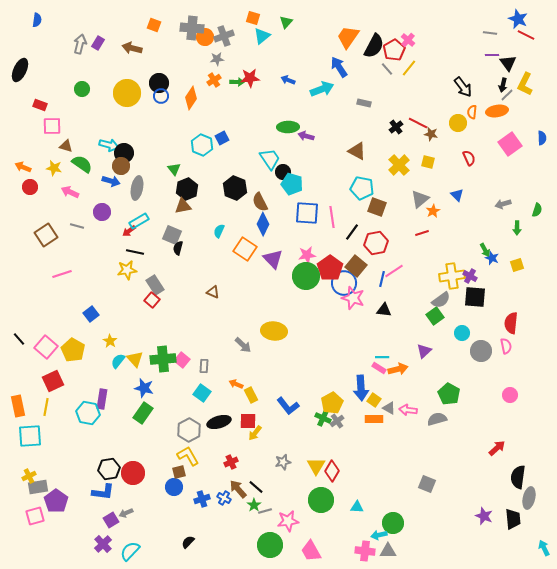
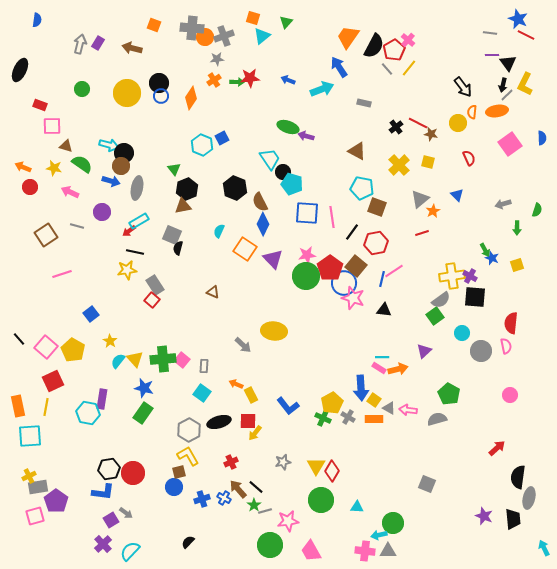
green ellipse at (288, 127): rotated 20 degrees clockwise
gray cross at (337, 421): moved 11 px right, 4 px up; rotated 24 degrees counterclockwise
gray arrow at (126, 513): rotated 120 degrees counterclockwise
